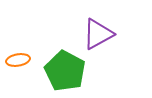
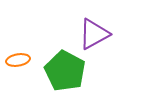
purple triangle: moved 4 px left
